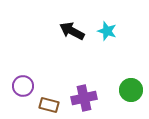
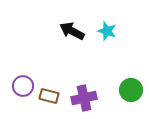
brown rectangle: moved 9 px up
